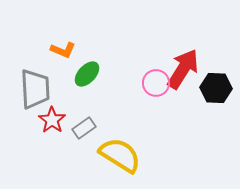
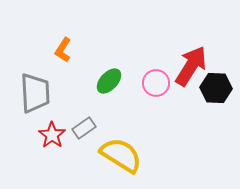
orange L-shape: rotated 100 degrees clockwise
red arrow: moved 8 px right, 3 px up
green ellipse: moved 22 px right, 7 px down
gray trapezoid: moved 4 px down
red star: moved 15 px down
yellow semicircle: moved 1 px right
